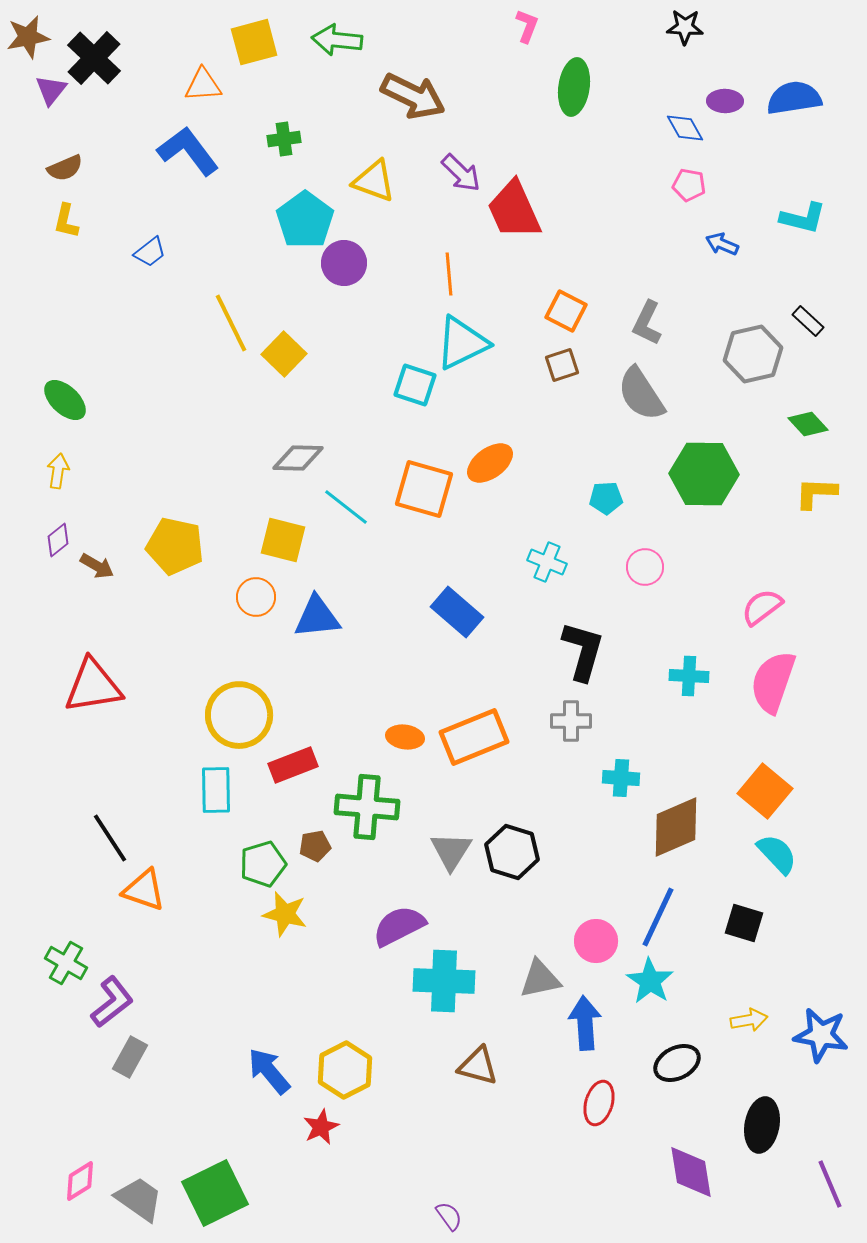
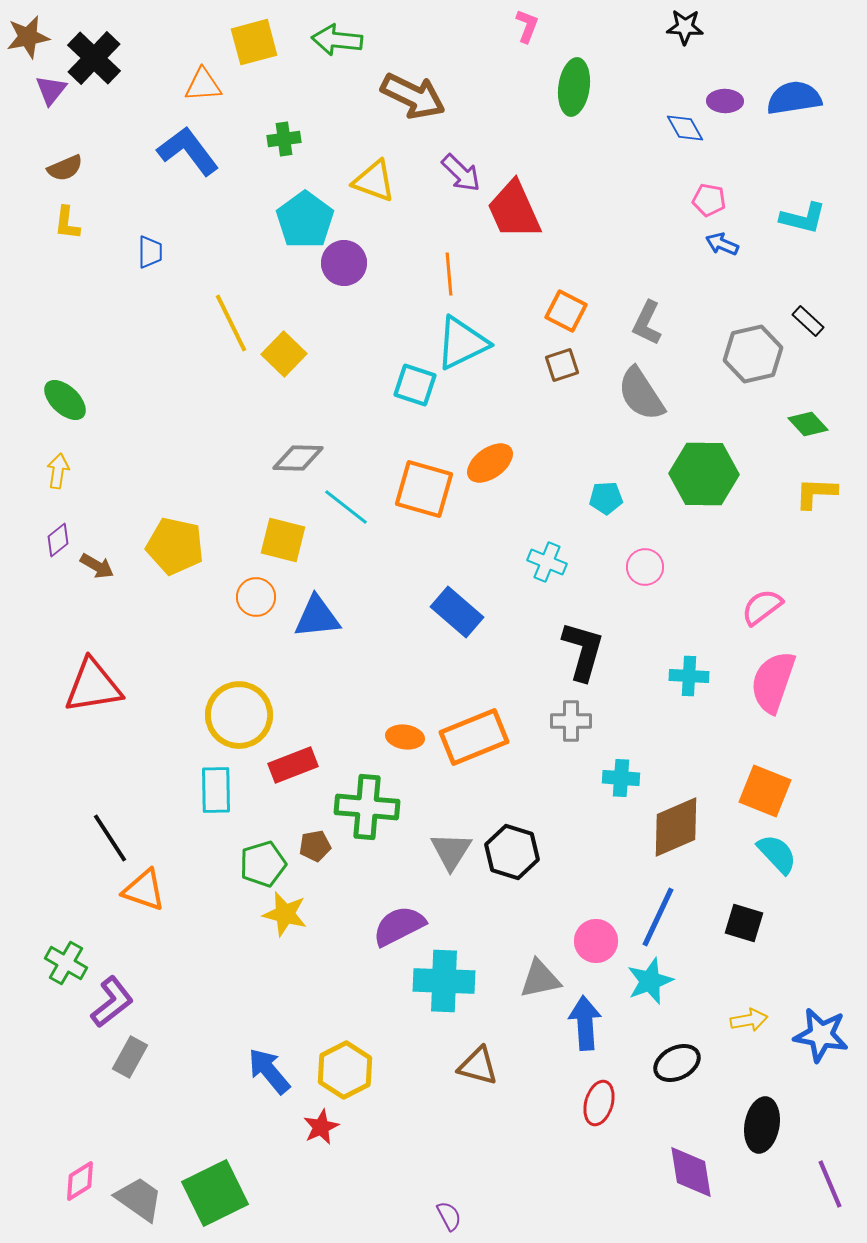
pink pentagon at (689, 185): moved 20 px right, 15 px down
yellow L-shape at (66, 221): moved 1 px right, 2 px down; rotated 6 degrees counterclockwise
blue trapezoid at (150, 252): rotated 52 degrees counterclockwise
orange square at (765, 791): rotated 18 degrees counterclockwise
cyan star at (650, 981): rotated 18 degrees clockwise
purple semicircle at (449, 1216): rotated 8 degrees clockwise
